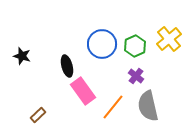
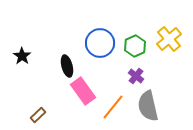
blue circle: moved 2 px left, 1 px up
black star: rotated 18 degrees clockwise
